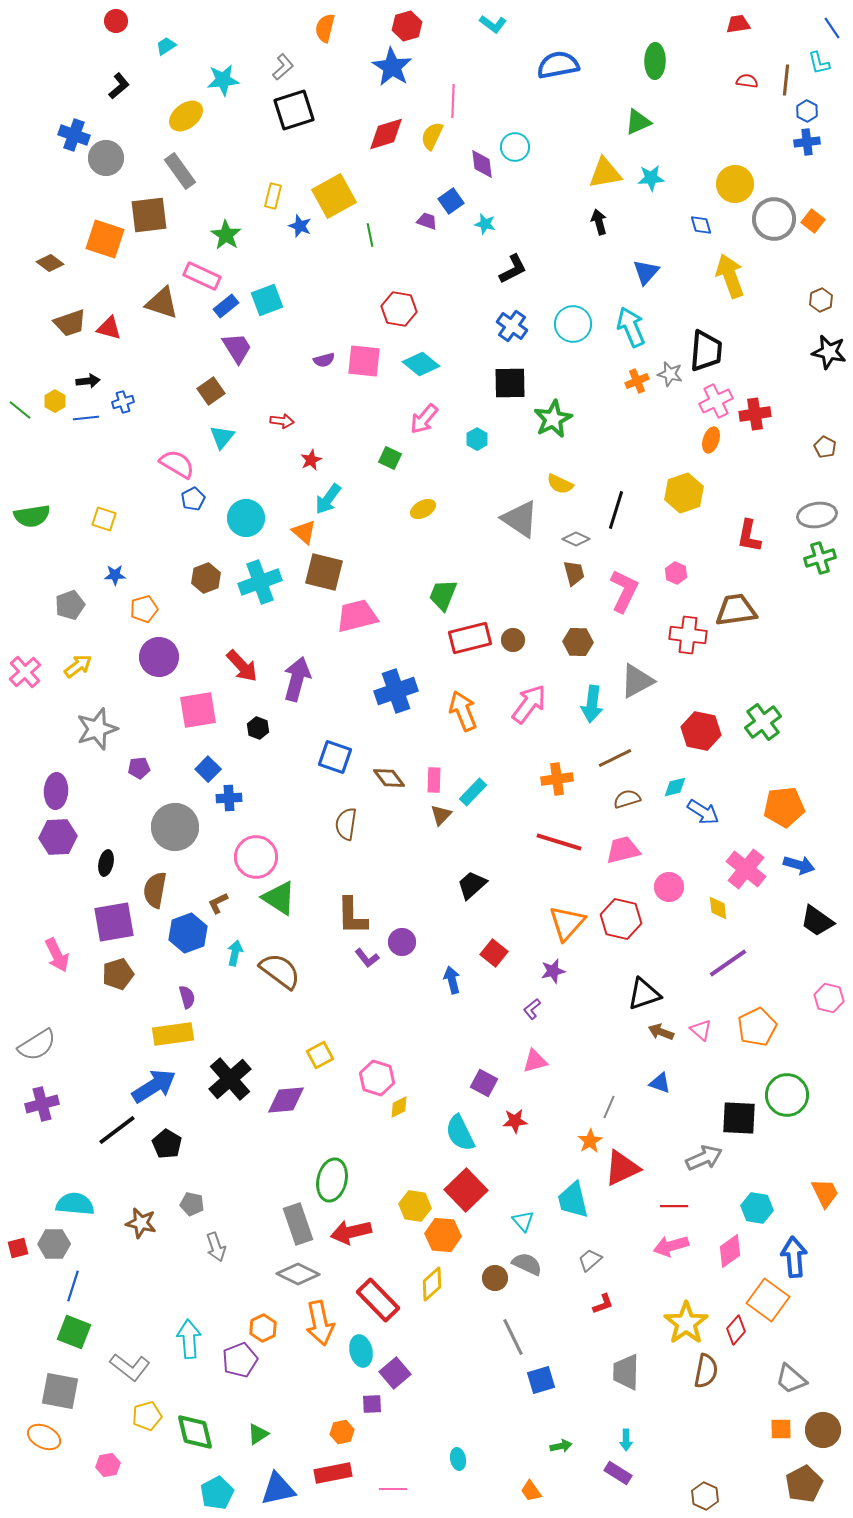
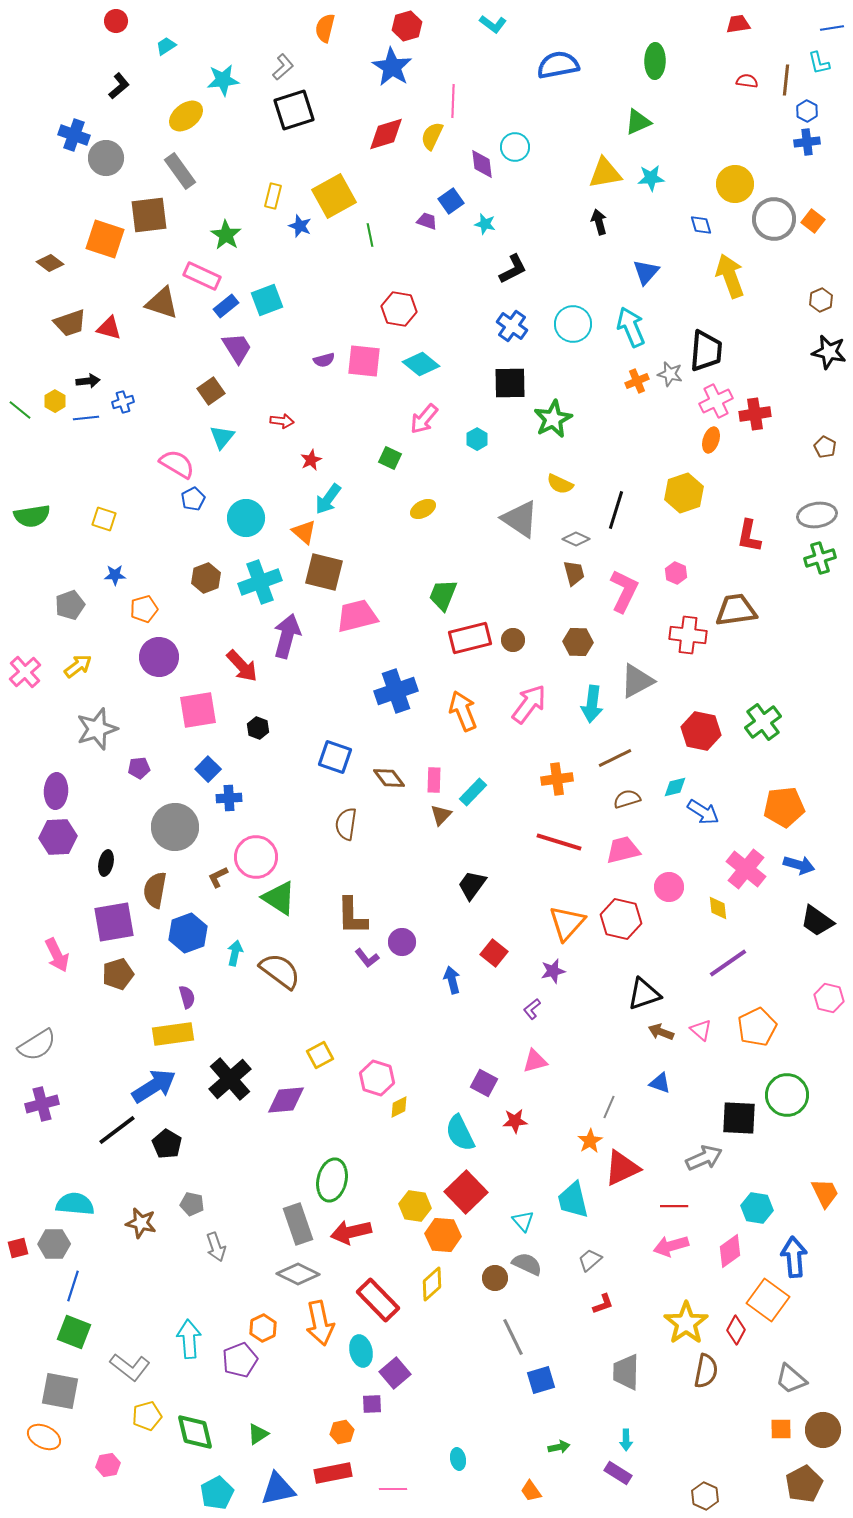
blue line at (832, 28): rotated 65 degrees counterclockwise
purple arrow at (297, 679): moved 10 px left, 43 px up
black trapezoid at (472, 885): rotated 12 degrees counterclockwise
brown L-shape at (218, 903): moved 26 px up
red square at (466, 1190): moved 2 px down
red diamond at (736, 1330): rotated 12 degrees counterclockwise
green arrow at (561, 1446): moved 2 px left, 1 px down
